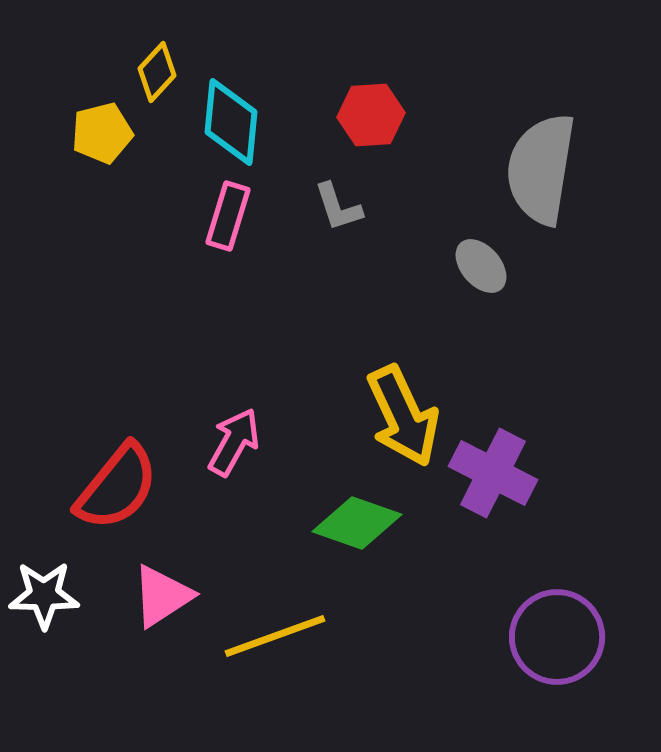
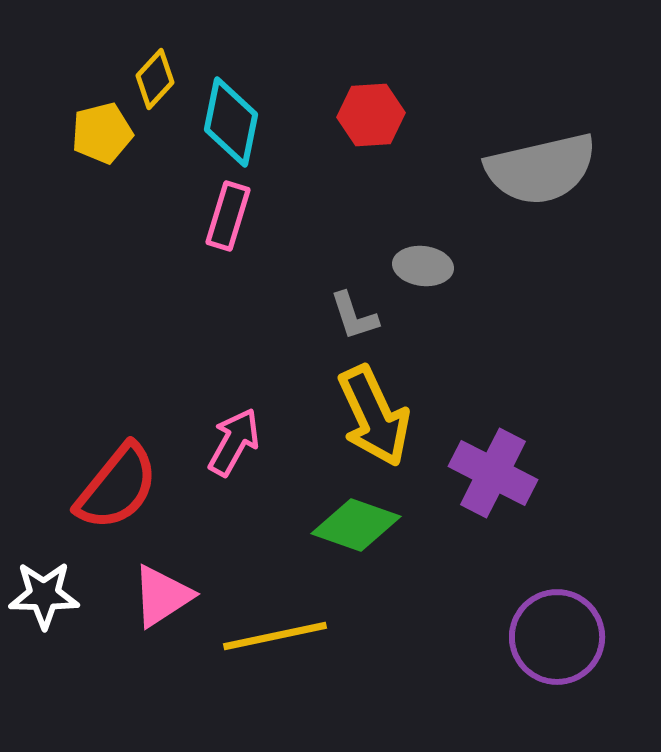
yellow diamond: moved 2 px left, 7 px down
cyan diamond: rotated 6 degrees clockwise
gray semicircle: rotated 112 degrees counterclockwise
gray L-shape: moved 16 px right, 109 px down
gray ellipse: moved 58 px left; rotated 42 degrees counterclockwise
yellow arrow: moved 29 px left
green diamond: moved 1 px left, 2 px down
yellow line: rotated 8 degrees clockwise
